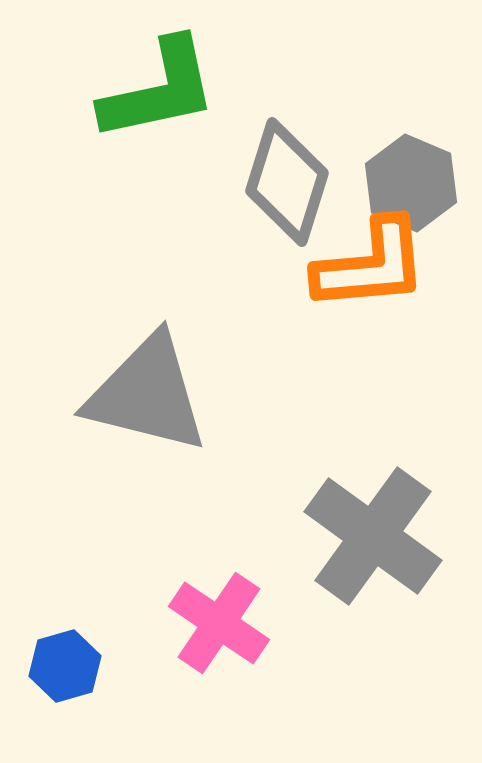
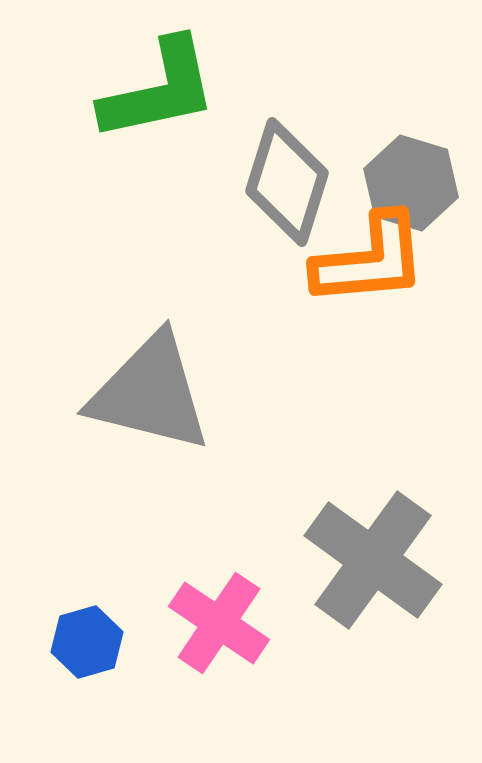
gray hexagon: rotated 6 degrees counterclockwise
orange L-shape: moved 1 px left, 5 px up
gray triangle: moved 3 px right, 1 px up
gray cross: moved 24 px down
blue hexagon: moved 22 px right, 24 px up
